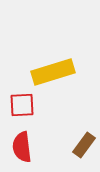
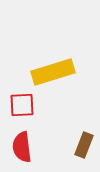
brown rectangle: rotated 15 degrees counterclockwise
